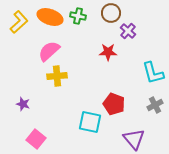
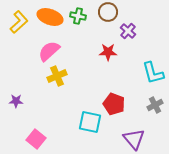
brown circle: moved 3 px left, 1 px up
yellow cross: rotated 18 degrees counterclockwise
purple star: moved 7 px left, 3 px up; rotated 16 degrees counterclockwise
